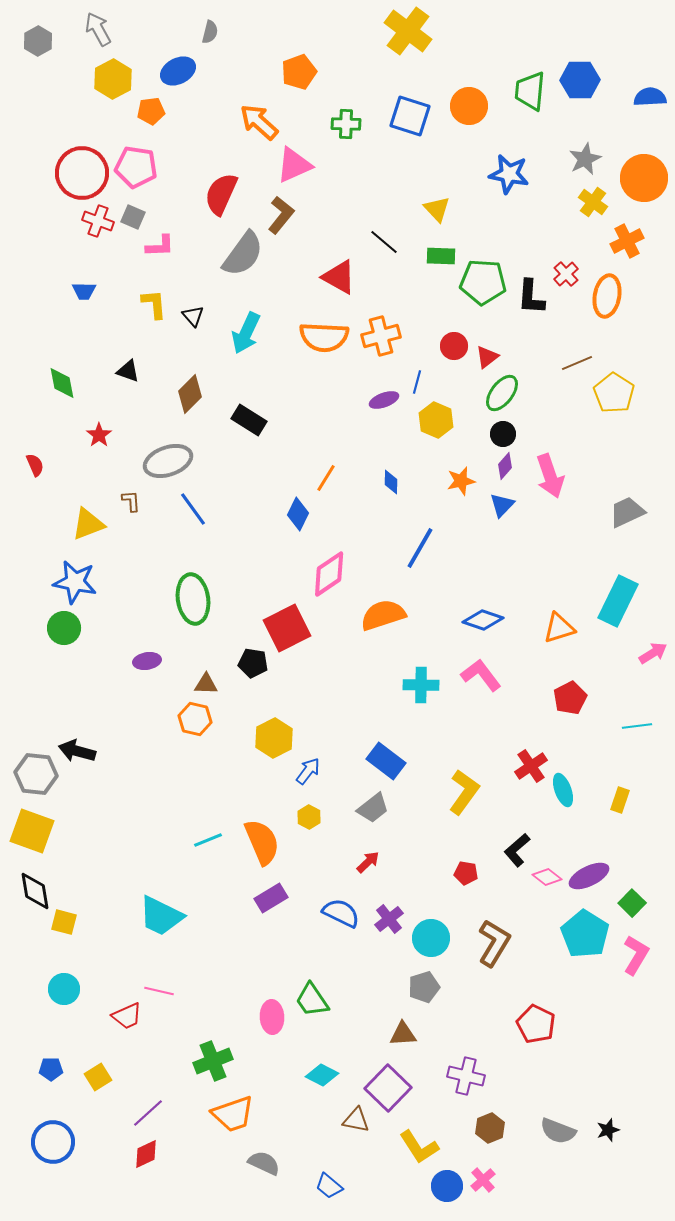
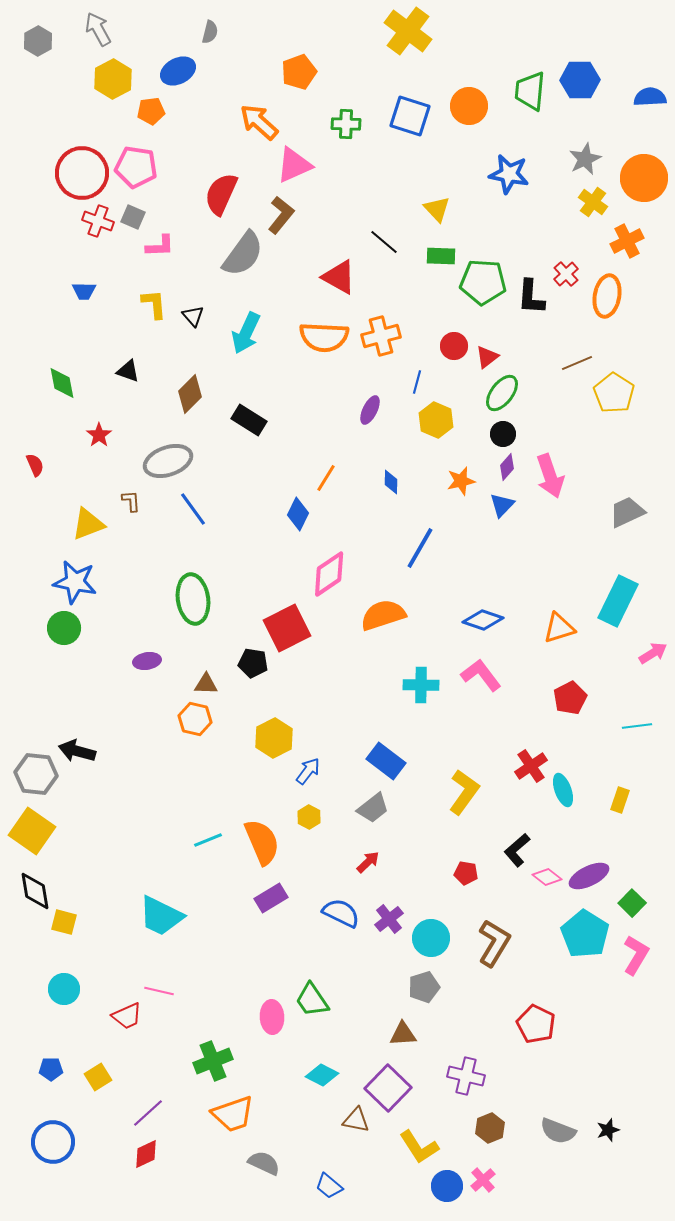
purple ellipse at (384, 400): moved 14 px left, 10 px down; rotated 44 degrees counterclockwise
purple diamond at (505, 466): moved 2 px right, 1 px down
yellow square at (32, 831): rotated 15 degrees clockwise
